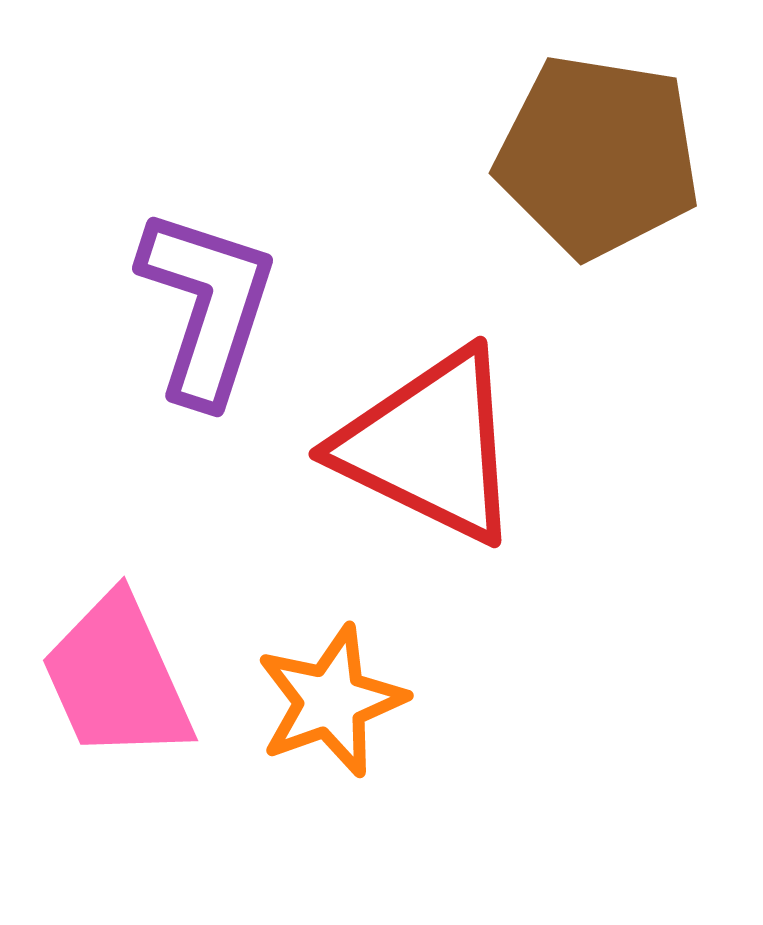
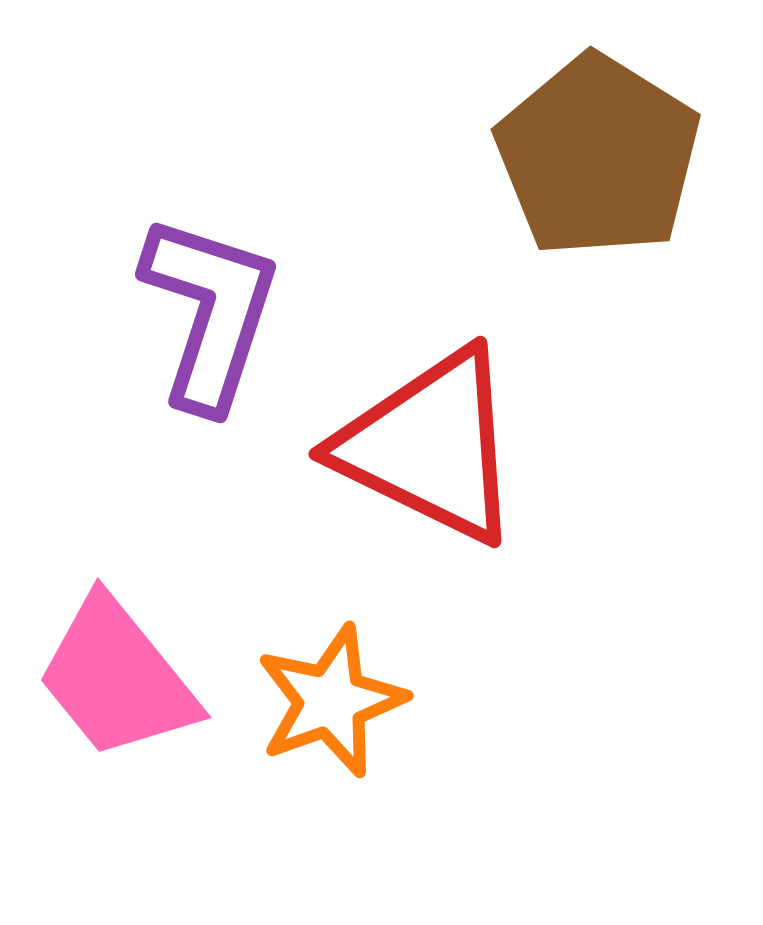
brown pentagon: rotated 23 degrees clockwise
purple L-shape: moved 3 px right, 6 px down
pink trapezoid: rotated 15 degrees counterclockwise
